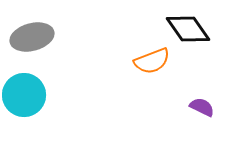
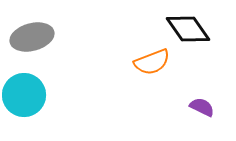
orange semicircle: moved 1 px down
